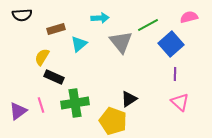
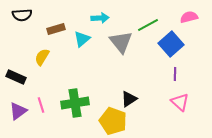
cyan triangle: moved 3 px right, 5 px up
black rectangle: moved 38 px left
